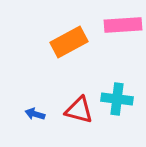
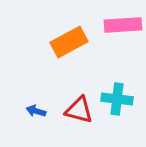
blue arrow: moved 1 px right, 3 px up
